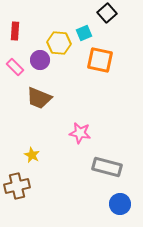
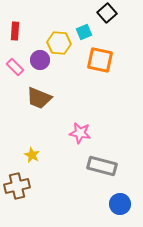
cyan square: moved 1 px up
gray rectangle: moved 5 px left, 1 px up
